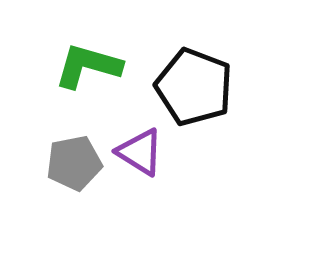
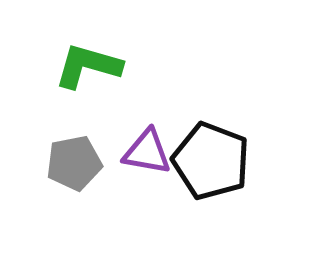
black pentagon: moved 17 px right, 74 px down
purple triangle: moved 7 px right; rotated 22 degrees counterclockwise
